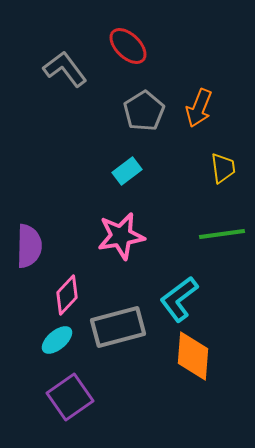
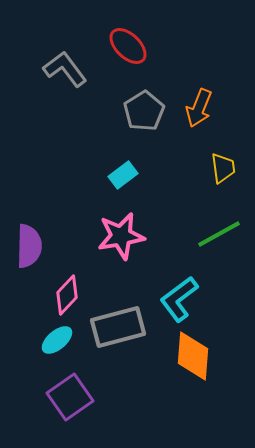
cyan rectangle: moved 4 px left, 4 px down
green line: moved 3 px left; rotated 21 degrees counterclockwise
